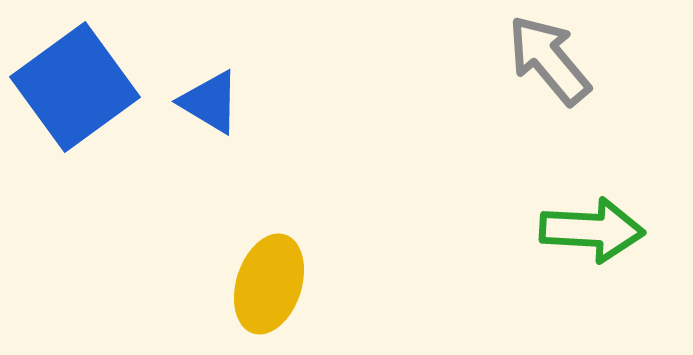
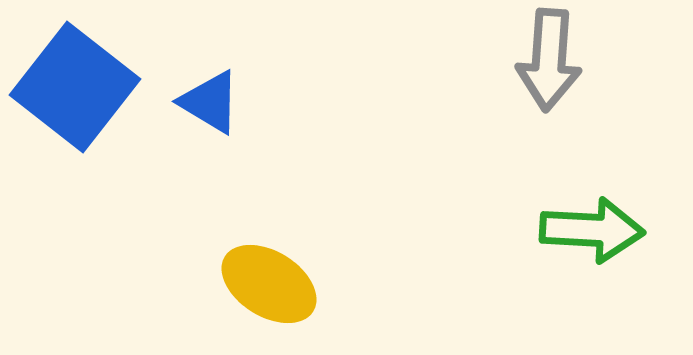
gray arrow: rotated 136 degrees counterclockwise
blue square: rotated 16 degrees counterclockwise
yellow ellipse: rotated 76 degrees counterclockwise
